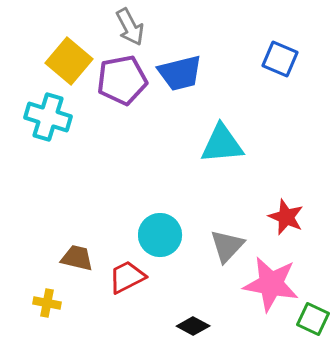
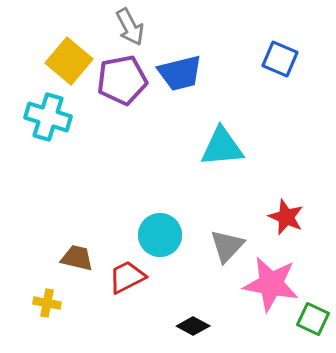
cyan triangle: moved 3 px down
